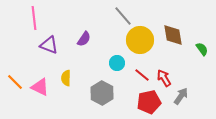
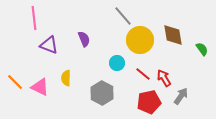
purple semicircle: rotated 56 degrees counterclockwise
red line: moved 1 px right, 1 px up
